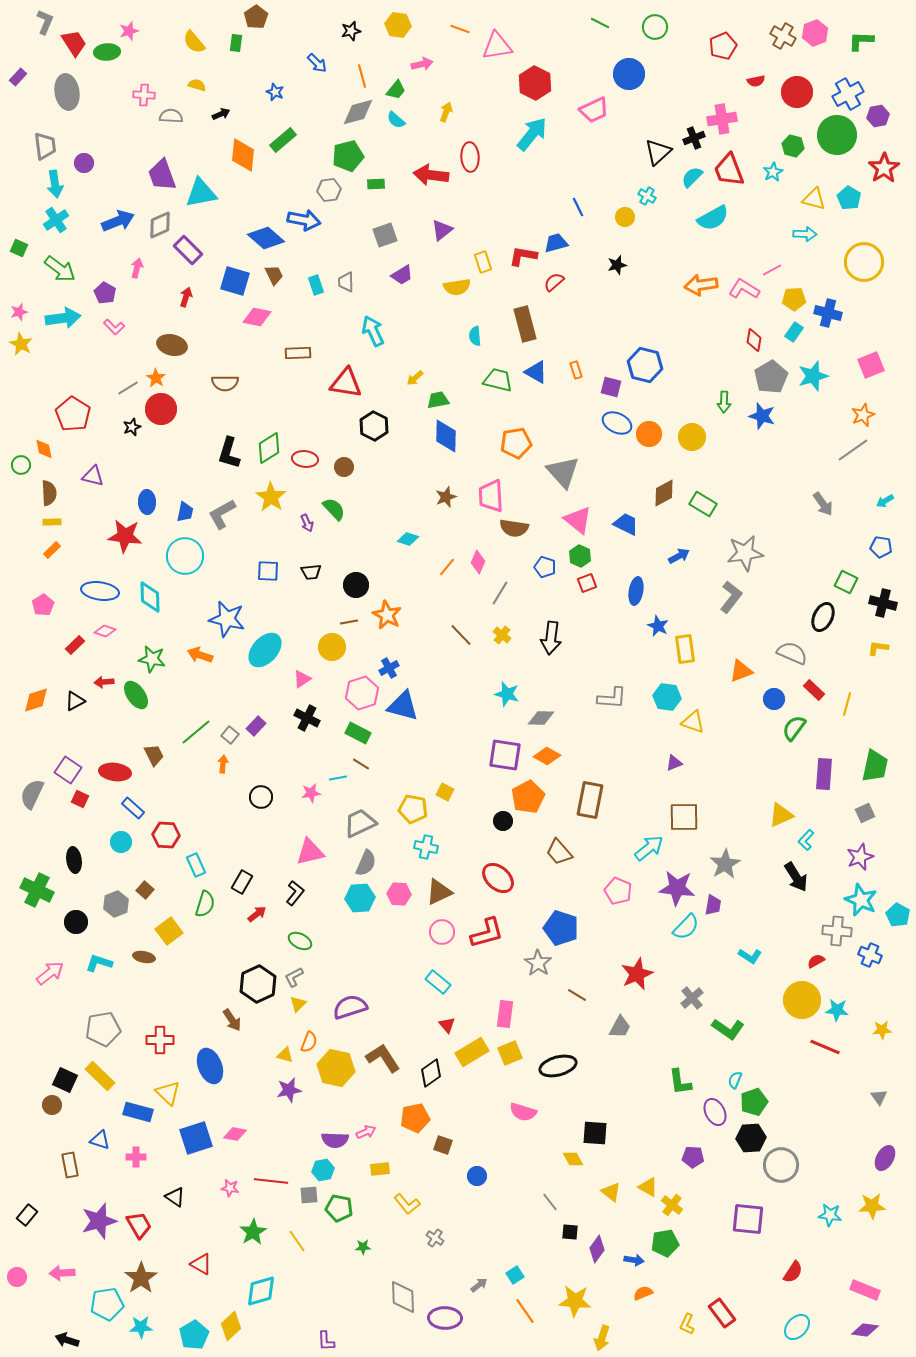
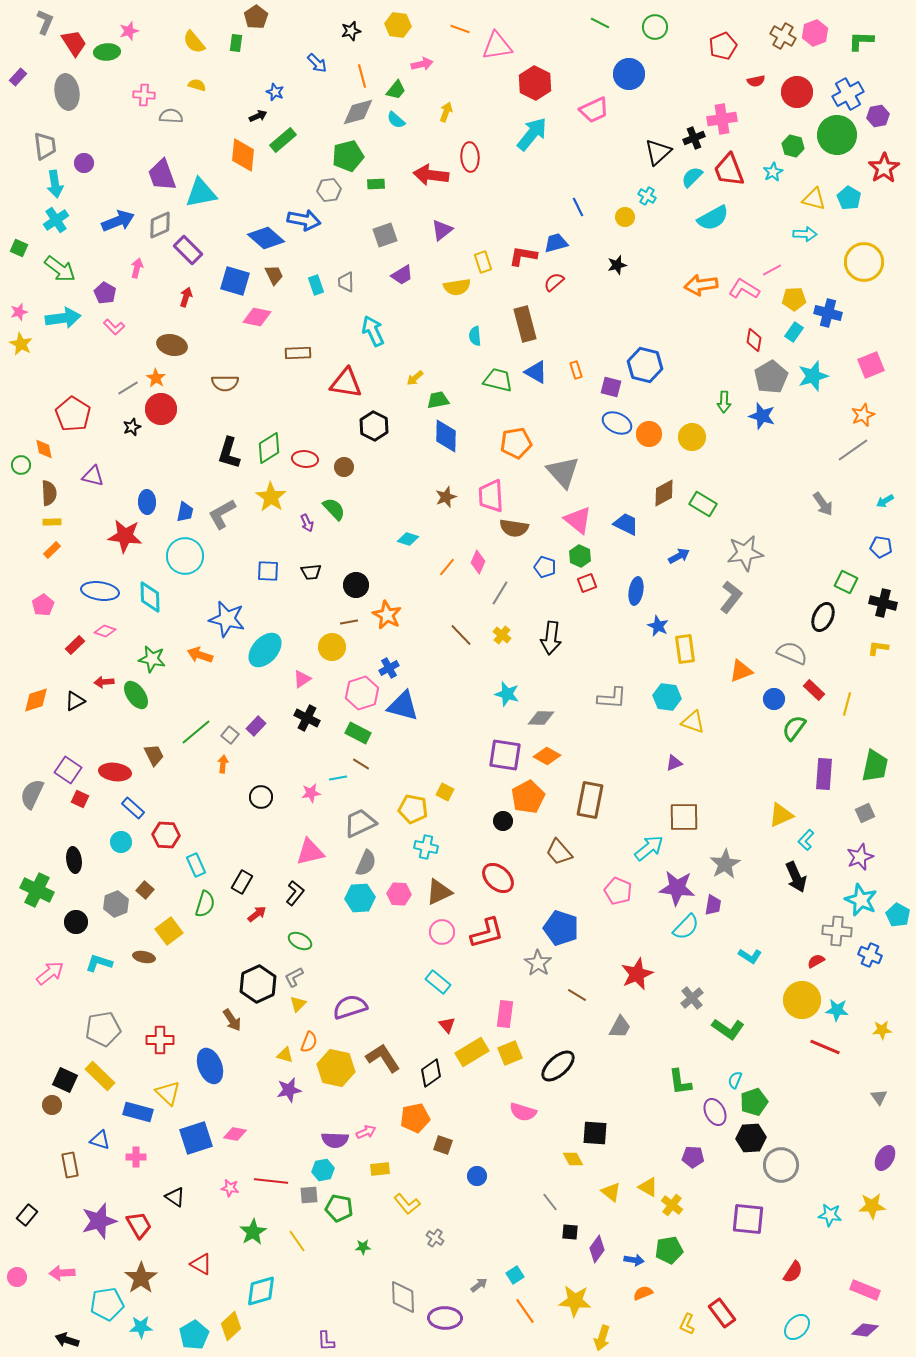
black arrow at (221, 114): moved 37 px right, 2 px down
black arrow at (796, 877): rotated 8 degrees clockwise
black ellipse at (558, 1066): rotated 27 degrees counterclockwise
green pentagon at (665, 1243): moved 4 px right, 7 px down
